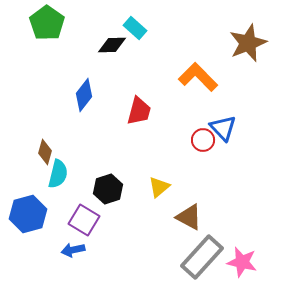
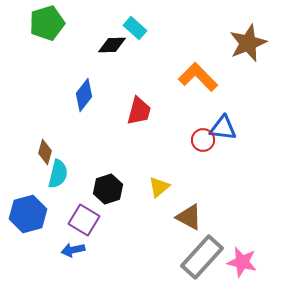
green pentagon: rotated 20 degrees clockwise
blue triangle: rotated 40 degrees counterclockwise
